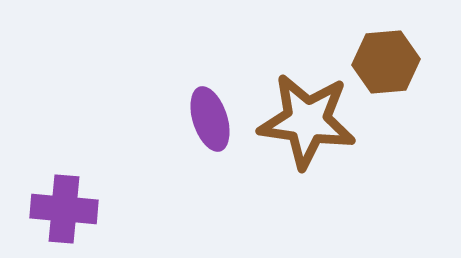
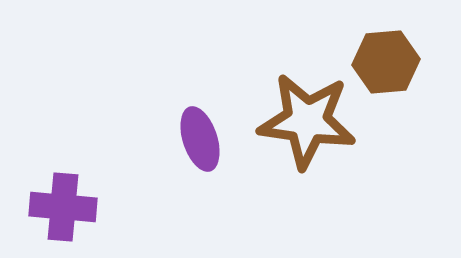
purple ellipse: moved 10 px left, 20 px down
purple cross: moved 1 px left, 2 px up
